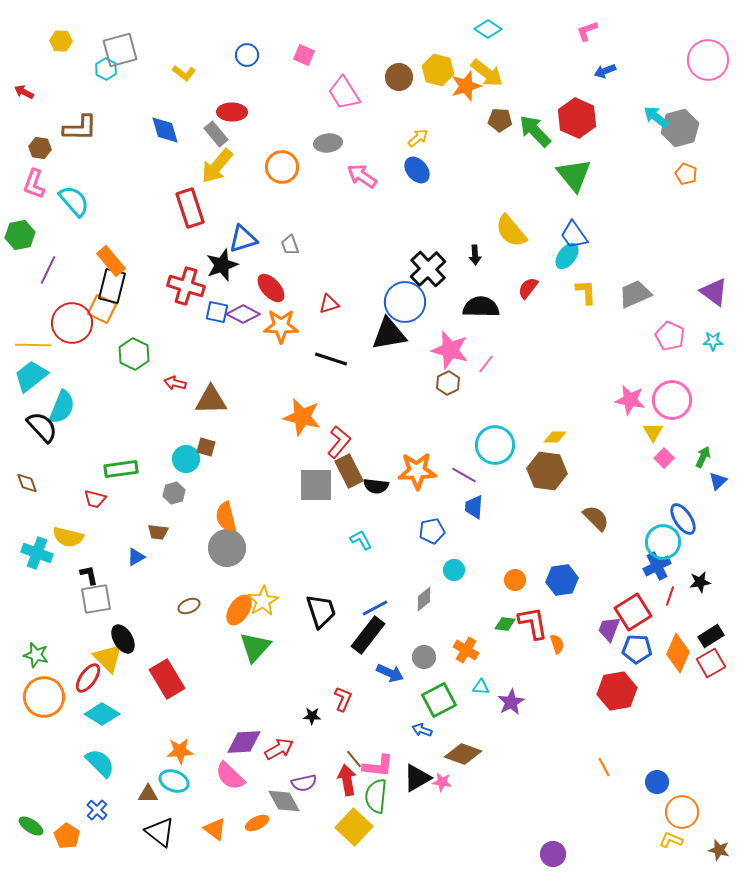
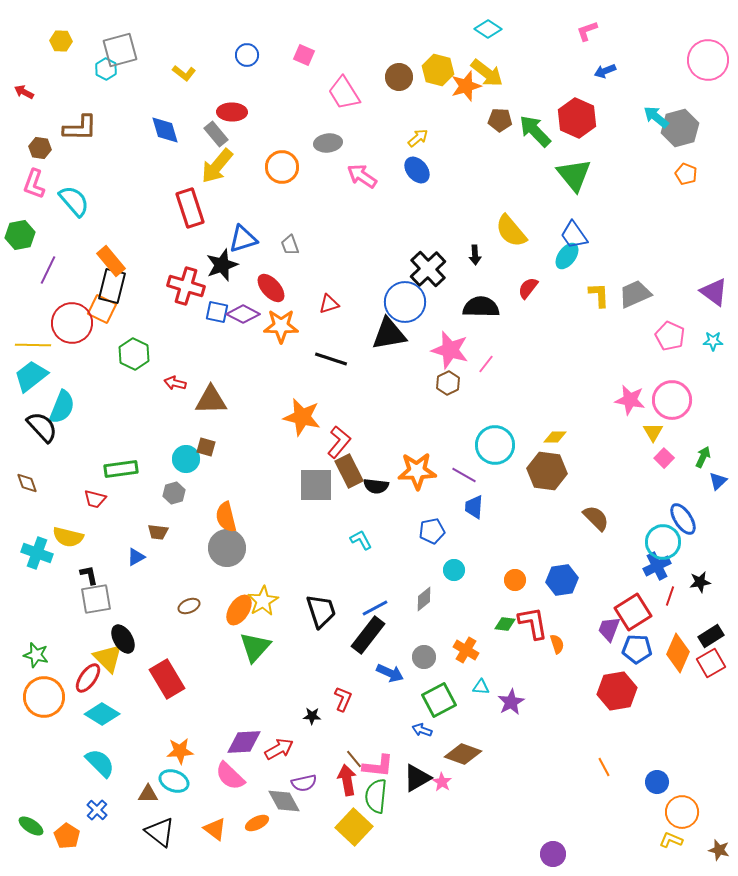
yellow L-shape at (586, 292): moved 13 px right, 3 px down
pink star at (442, 782): rotated 24 degrees clockwise
